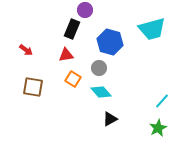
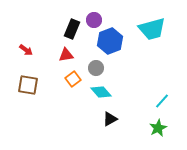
purple circle: moved 9 px right, 10 px down
blue hexagon: moved 1 px up; rotated 25 degrees clockwise
gray circle: moved 3 px left
orange square: rotated 21 degrees clockwise
brown square: moved 5 px left, 2 px up
